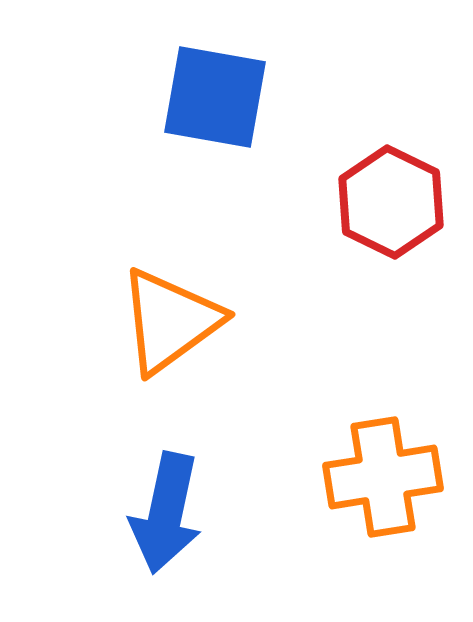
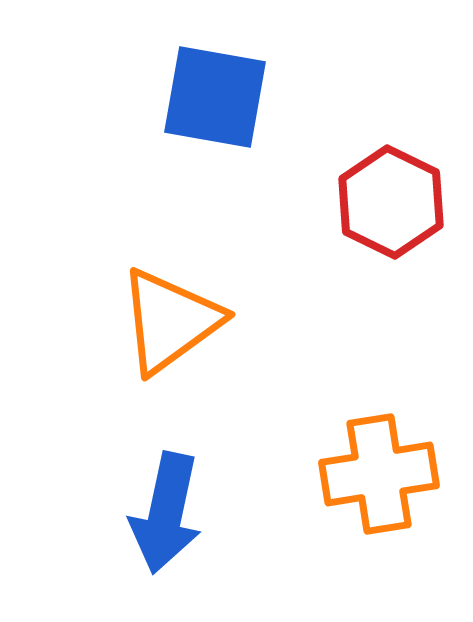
orange cross: moved 4 px left, 3 px up
